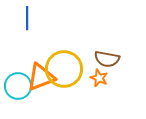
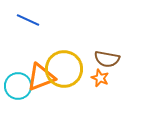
blue line: moved 1 px right, 2 px down; rotated 65 degrees counterclockwise
orange star: moved 1 px right
